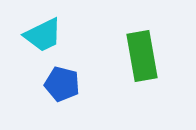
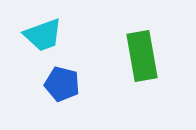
cyan trapezoid: rotated 6 degrees clockwise
